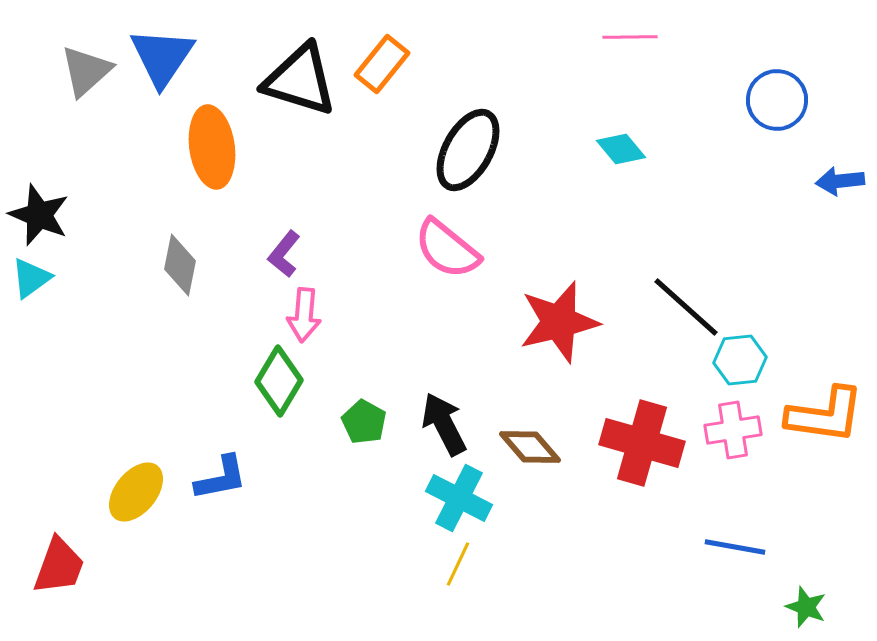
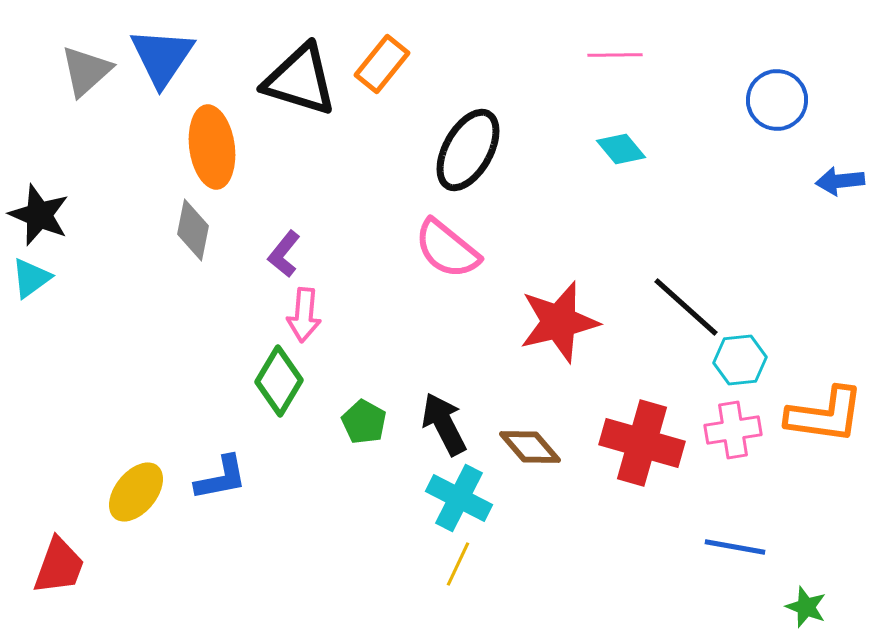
pink line: moved 15 px left, 18 px down
gray diamond: moved 13 px right, 35 px up
